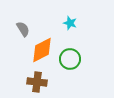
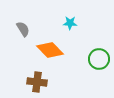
cyan star: rotated 16 degrees counterclockwise
orange diamond: moved 8 px right; rotated 72 degrees clockwise
green circle: moved 29 px right
